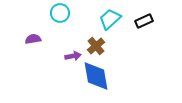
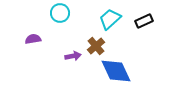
blue diamond: moved 20 px right, 5 px up; rotated 16 degrees counterclockwise
